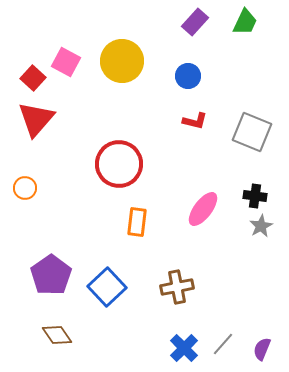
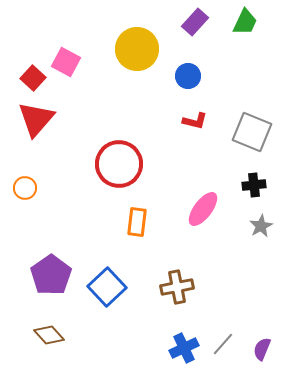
yellow circle: moved 15 px right, 12 px up
black cross: moved 1 px left, 11 px up; rotated 15 degrees counterclockwise
brown diamond: moved 8 px left; rotated 8 degrees counterclockwise
blue cross: rotated 20 degrees clockwise
